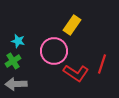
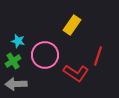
pink circle: moved 9 px left, 4 px down
red line: moved 4 px left, 8 px up
